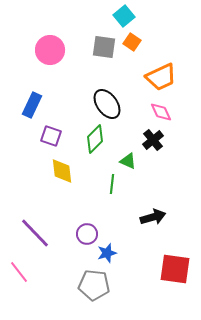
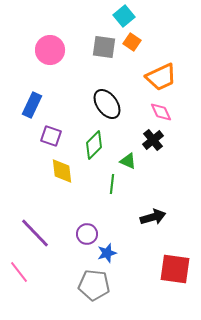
green diamond: moved 1 px left, 6 px down
